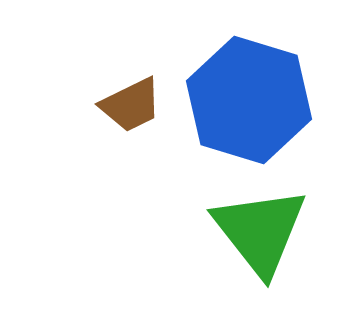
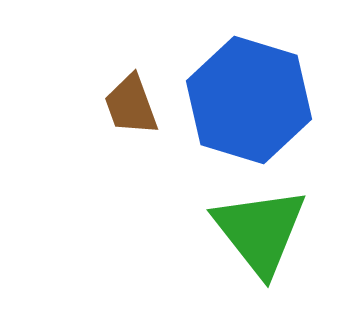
brown trapezoid: rotated 96 degrees clockwise
